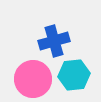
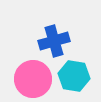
cyan hexagon: moved 1 px down; rotated 16 degrees clockwise
